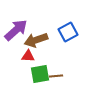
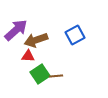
blue square: moved 7 px right, 3 px down
green square: rotated 24 degrees counterclockwise
